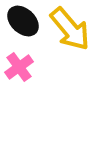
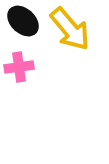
pink cross: rotated 28 degrees clockwise
